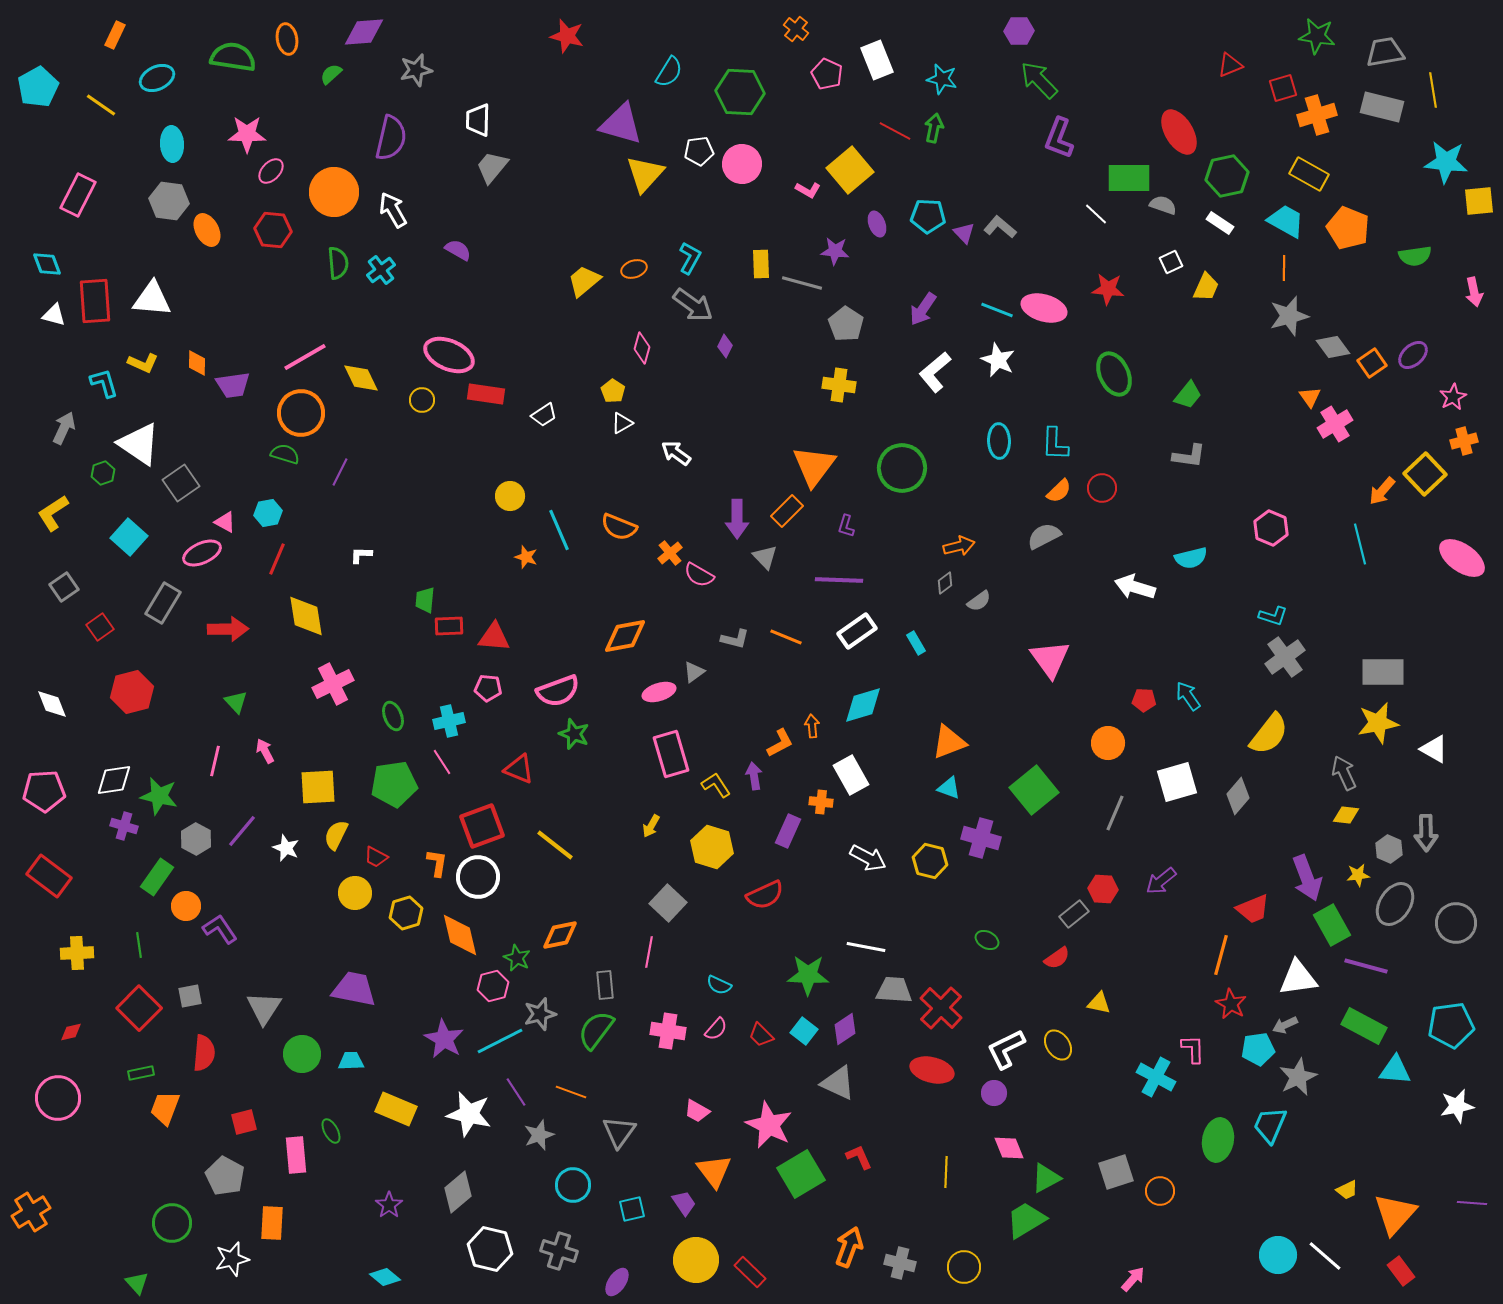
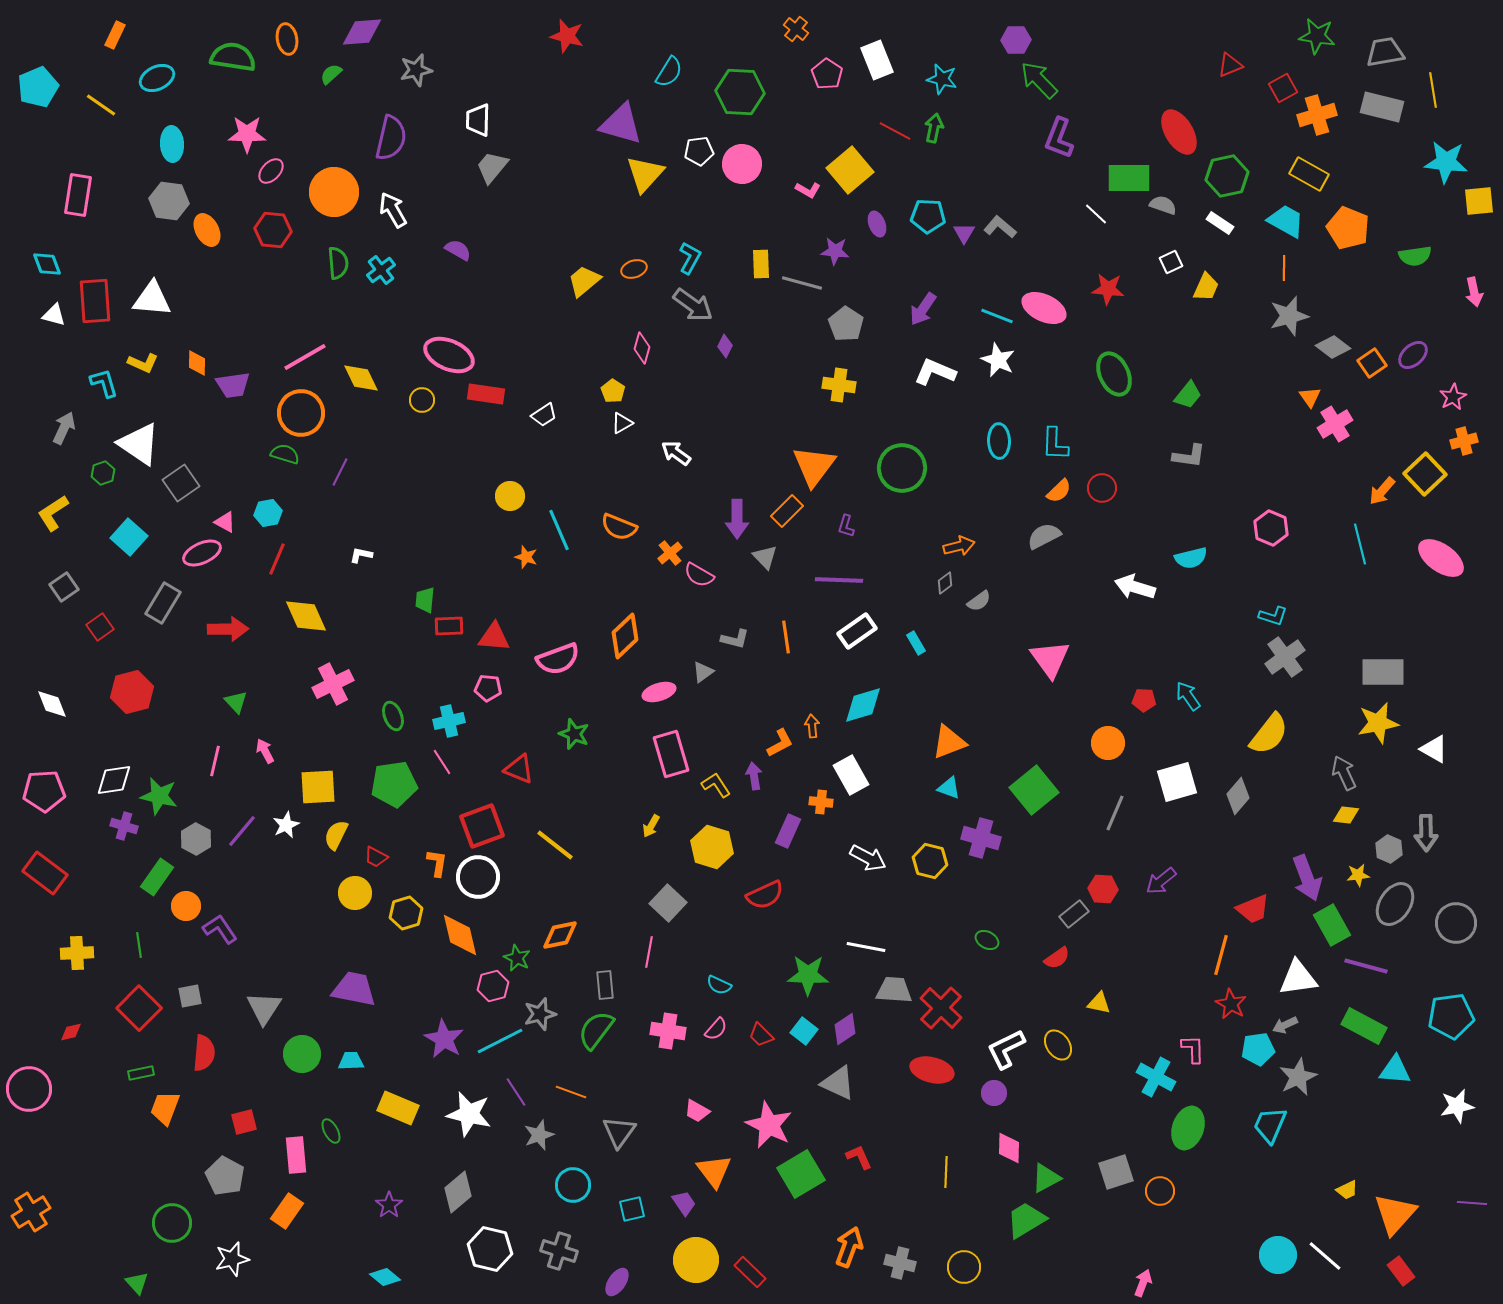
purple hexagon at (1019, 31): moved 3 px left, 9 px down
purple diamond at (364, 32): moved 2 px left
pink pentagon at (827, 74): rotated 8 degrees clockwise
cyan pentagon at (38, 87): rotated 6 degrees clockwise
red square at (1283, 88): rotated 12 degrees counterclockwise
pink rectangle at (78, 195): rotated 18 degrees counterclockwise
purple triangle at (964, 233): rotated 15 degrees clockwise
pink ellipse at (1044, 308): rotated 9 degrees clockwise
cyan line at (997, 310): moved 6 px down
gray diamond at (1333, 347): rotated 16 degrees counterclockwise
white L-shape at (935, 372): rotated 63 degrees clockwise
white L-shape at (361, 555): rotated 10 degrees clockwise
pink ellipse at (1462, 558): moved 21 px left
yellow diamond at (306, 616): rotated 15 degrees counterclockwise
orange diamond at (625, 636): rotated 33 degrees counterclockwise
orange line at (786, 637): rotated 60 degrees clockwise
gray triangle at (694, 672): moved 9 px right
pink semicircle at (558, 691): moved 32 px up
white star at (286, 848): moved 23 px up; rotated 24 degrees clockwise
red rectangle at (49, 876): moved 4 px left, 3 px up
cyan pentagon at (1451, 1025): moved 9 px up
pink circle at (58, 1098): moved 29 px left, 9 px up
yellow rectangle at (396, 1109): moved 2 px right, 1 px up
green ellipse at (1218, 1140): moved 30 px left, 12 px up; rotated 9 degrees clockwise
pink diamond at (1009, 1148): rotated 24 degrees clockwise
orange rectangle at (272, 1223): moved 15 px right, 12 px up; rotated 32 degrees clockwise
pink arrow at (1133, 1279): moved 10 px right, 4 px down; rotated 20 degrees counterclockwise
